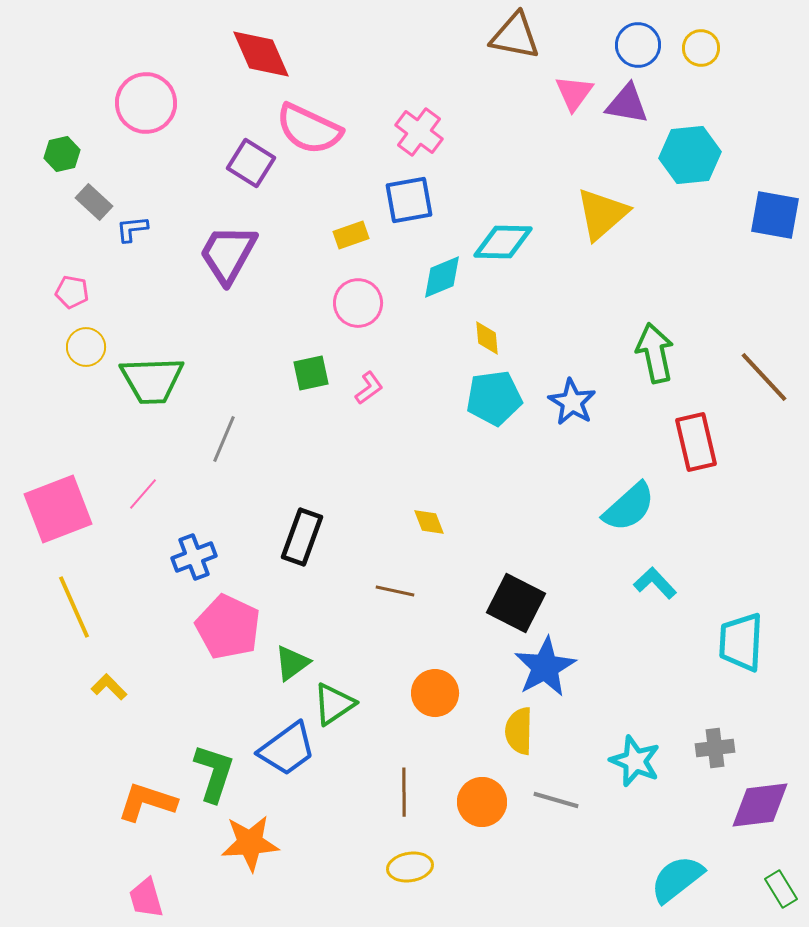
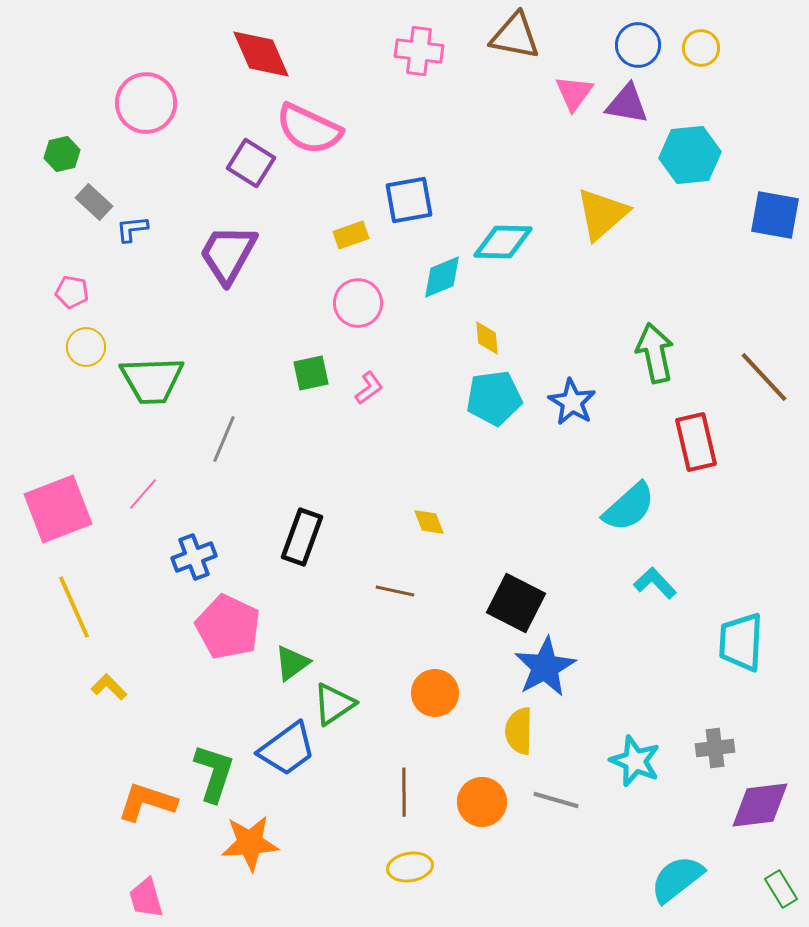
pink cross at (419, 132): moved 81 px up; rotated 30 degrees counterclockwise
